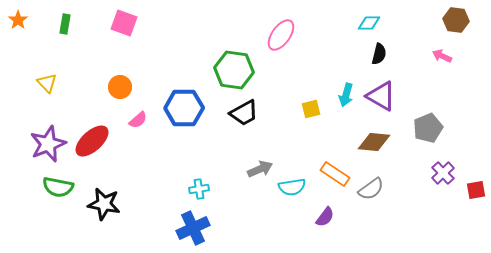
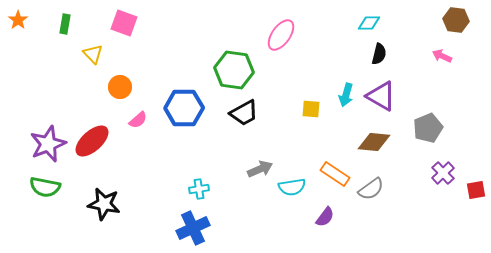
yellow triangle: moved 46 px right, 29 px up
yellow square: rotated 18 degrees clockwise
green semicircle: moved 13 px left
